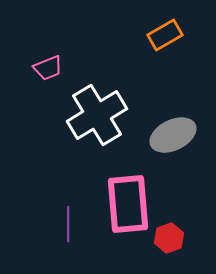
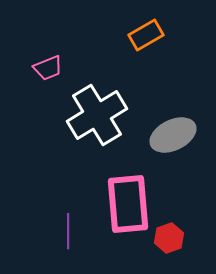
orange rectangle: moved 19 px left
purple line: moved 7 px down
